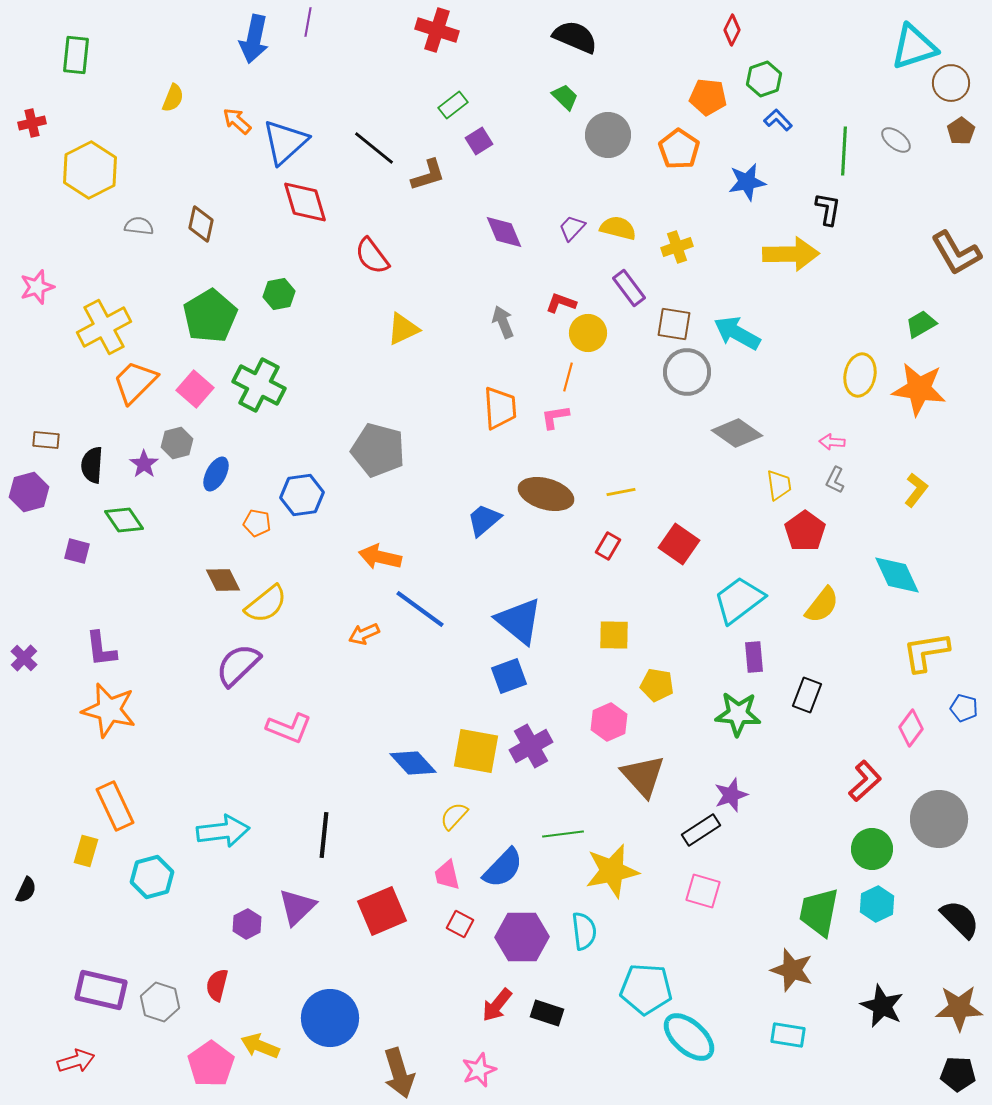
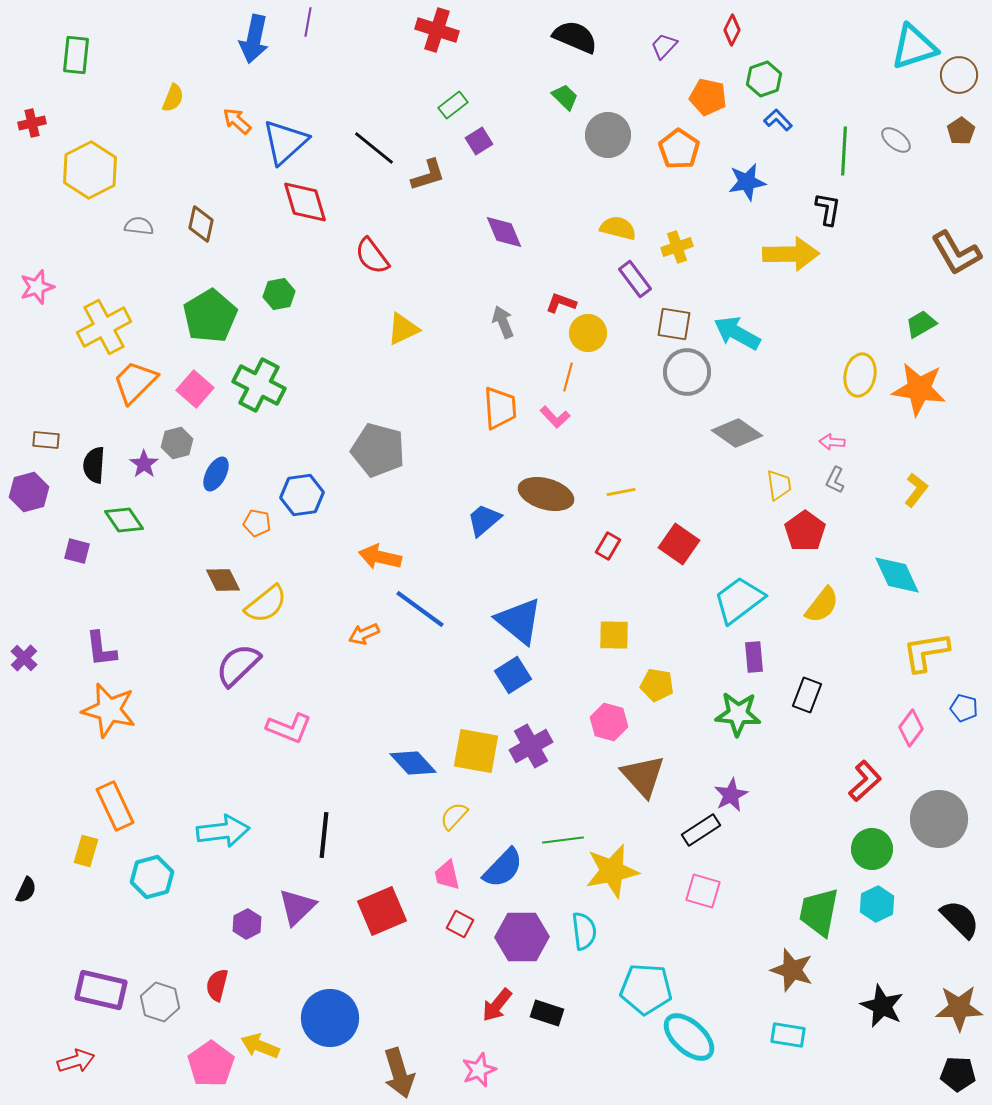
brown circle at (951, 83): moved 8 px right, 8 px up
orange pentagon at (708, 97): rotated 6 degrees clockwise
purple trapezoid at (572, 228): moved 92 px right, 182 px up
purple rectangle at (629, 288): moved 6 px right, 9 px up
pink L-shape at (555, 417): rotated 124 degrees counterclockwise
black semicircle at (92, 465): moved 2 px right
blue square at (509, 676): moved 4 px right, 1 px up; rotated 12 degrees counterclockwise
pink hexagon at (609, 722): rotated 21 degrees counterclockwise
purple star at (731, 795): rotated 8 degrees counterclockwise
green line at (563, 834): moved 6 px down
